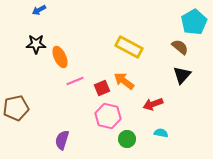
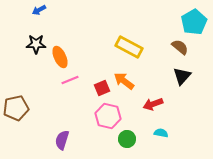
black triangle: moved 1 px down
pink line: moved 5 px left, 1 px up
